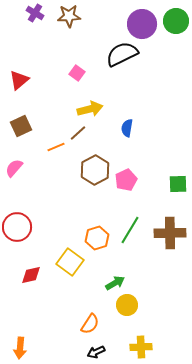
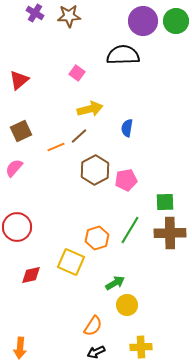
purple circle: moved 1 px right, 3 px up
black semicircle: moved 1 px right, 1 px down; rotated 24 degrees clockwise
brown square: moved 5 px down
brown line: moved 1 px right, 3 px down
pink pentagon: rotated 15 degrees clockwise
green square: moved 13 px left, 18 px down
yellow square: moved 1 px right; rotated 12 degrees counterclockwise
orange semicircle: moved 3 px right, 2 px down
